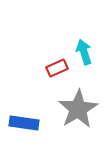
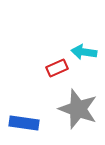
cyan arrow: rotated 65 degrees counterclockwise
gray star: rotated 21 degrees counterclockwise
